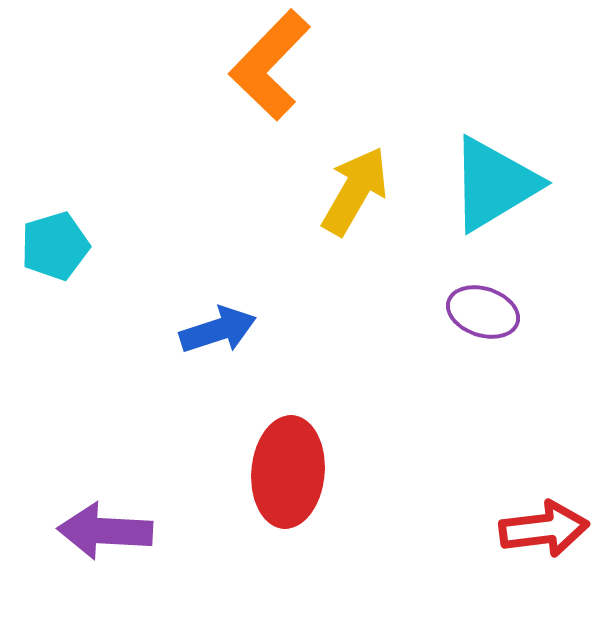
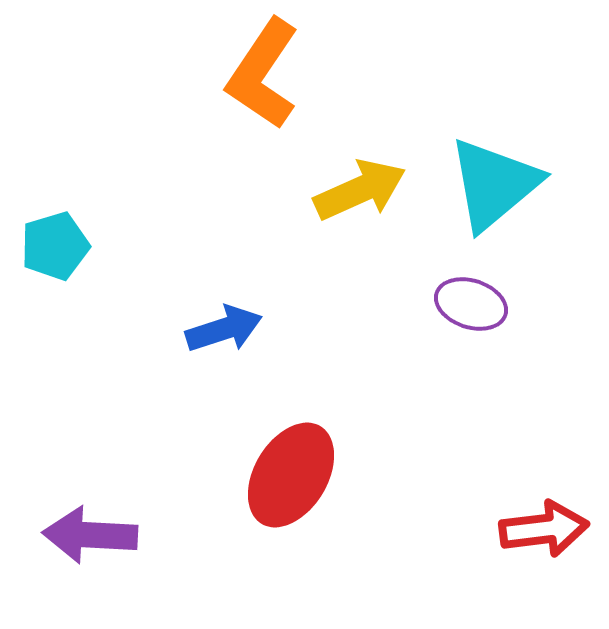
orange L-shape: moved 7 px left, 9 px down; rotated 10 degrees counterclockwise
cyan triangle: rotated 9 degrees counterclockwise
yellow arrow: moved 5 px right, 1 px up; rotated 36 degrees clockwise
purple ellipse: moved 12 px left, 8 px up
blue arrow: moved 6 px right, 1 px up
red ellipse: moved 3 px right, 3 px down; rotated 26 degrees clockwise
purple arrow: moved 15 px left, 4 px down
